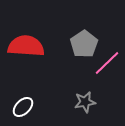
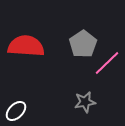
gray pentagon: moved 1 px left
white ellipse: moved 7 px left, 4 px down
